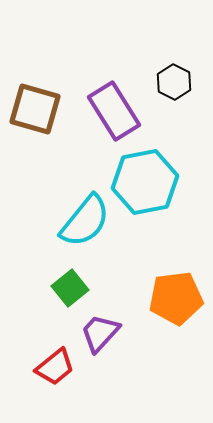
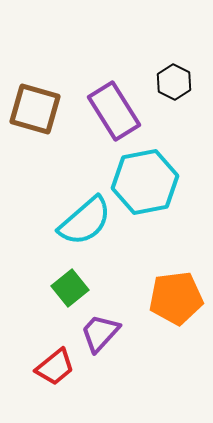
cyan semicircle: rotated 10 degrees clockwise
